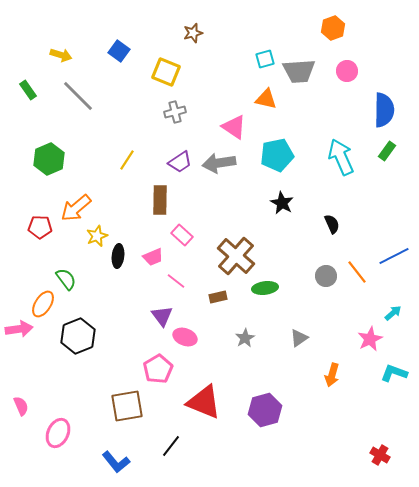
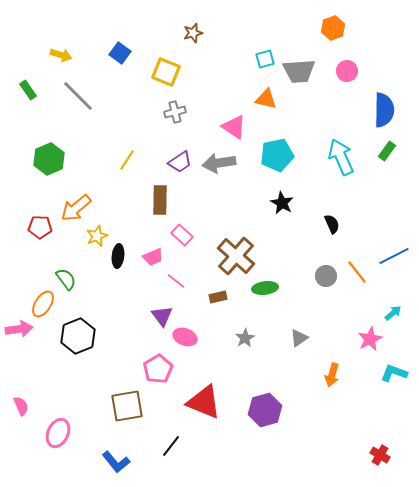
blue square at (119, 51): moved 1 px right, 2 px down
